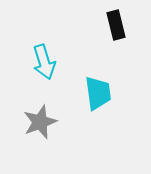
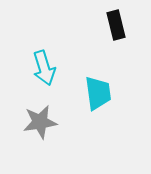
cyan arrow: moved 6 px down
gray star: rotated 12 degrees clockwise
